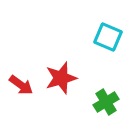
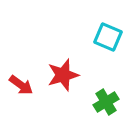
red star: moved 2 px right, 3 px up
